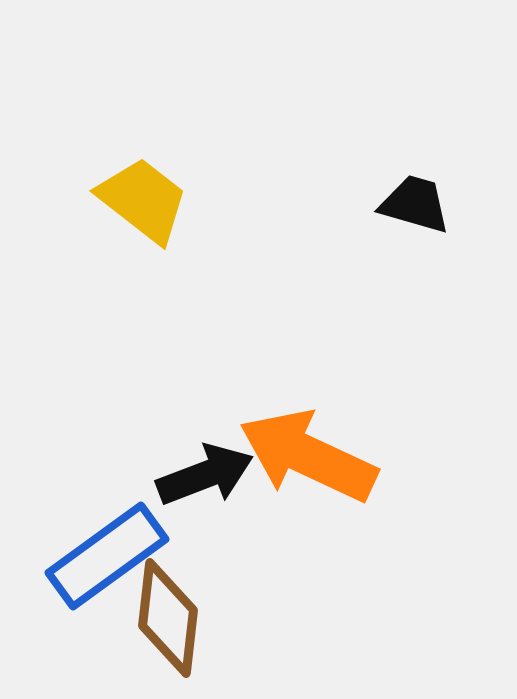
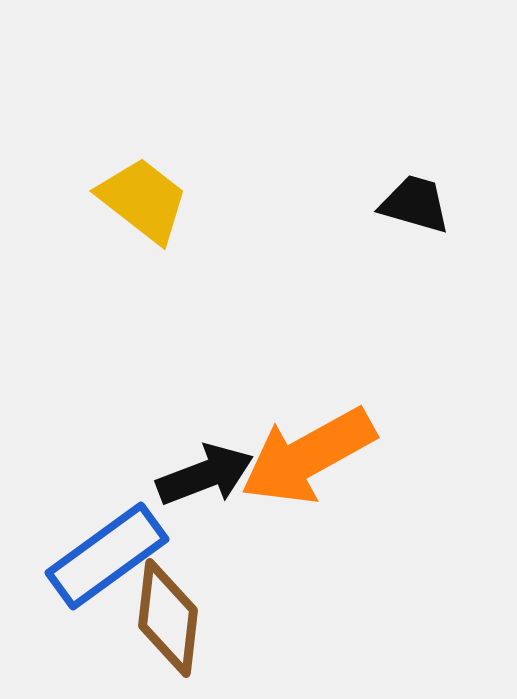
orange arrow: rotated 54 degrees counterclockwise
